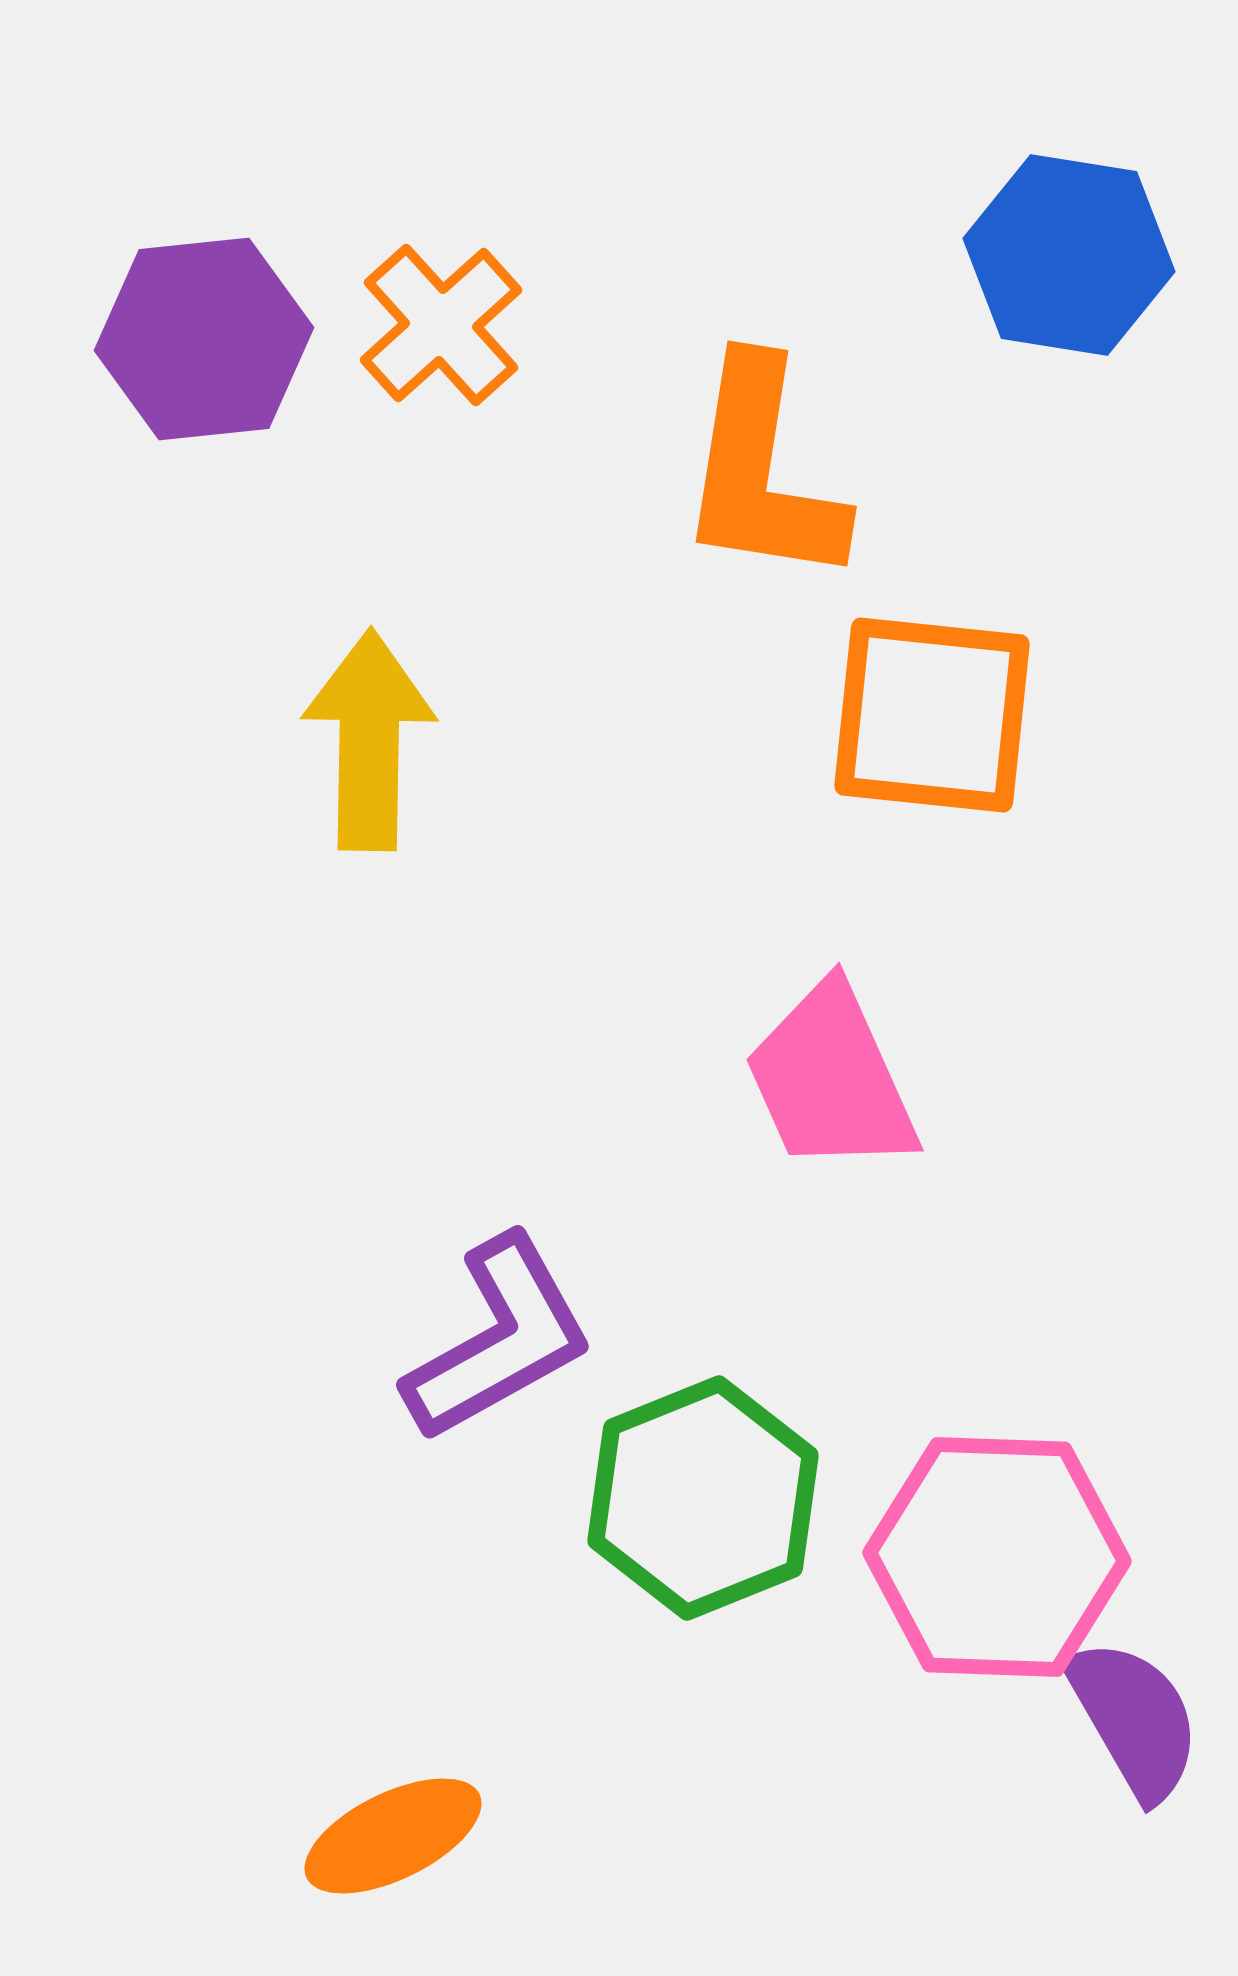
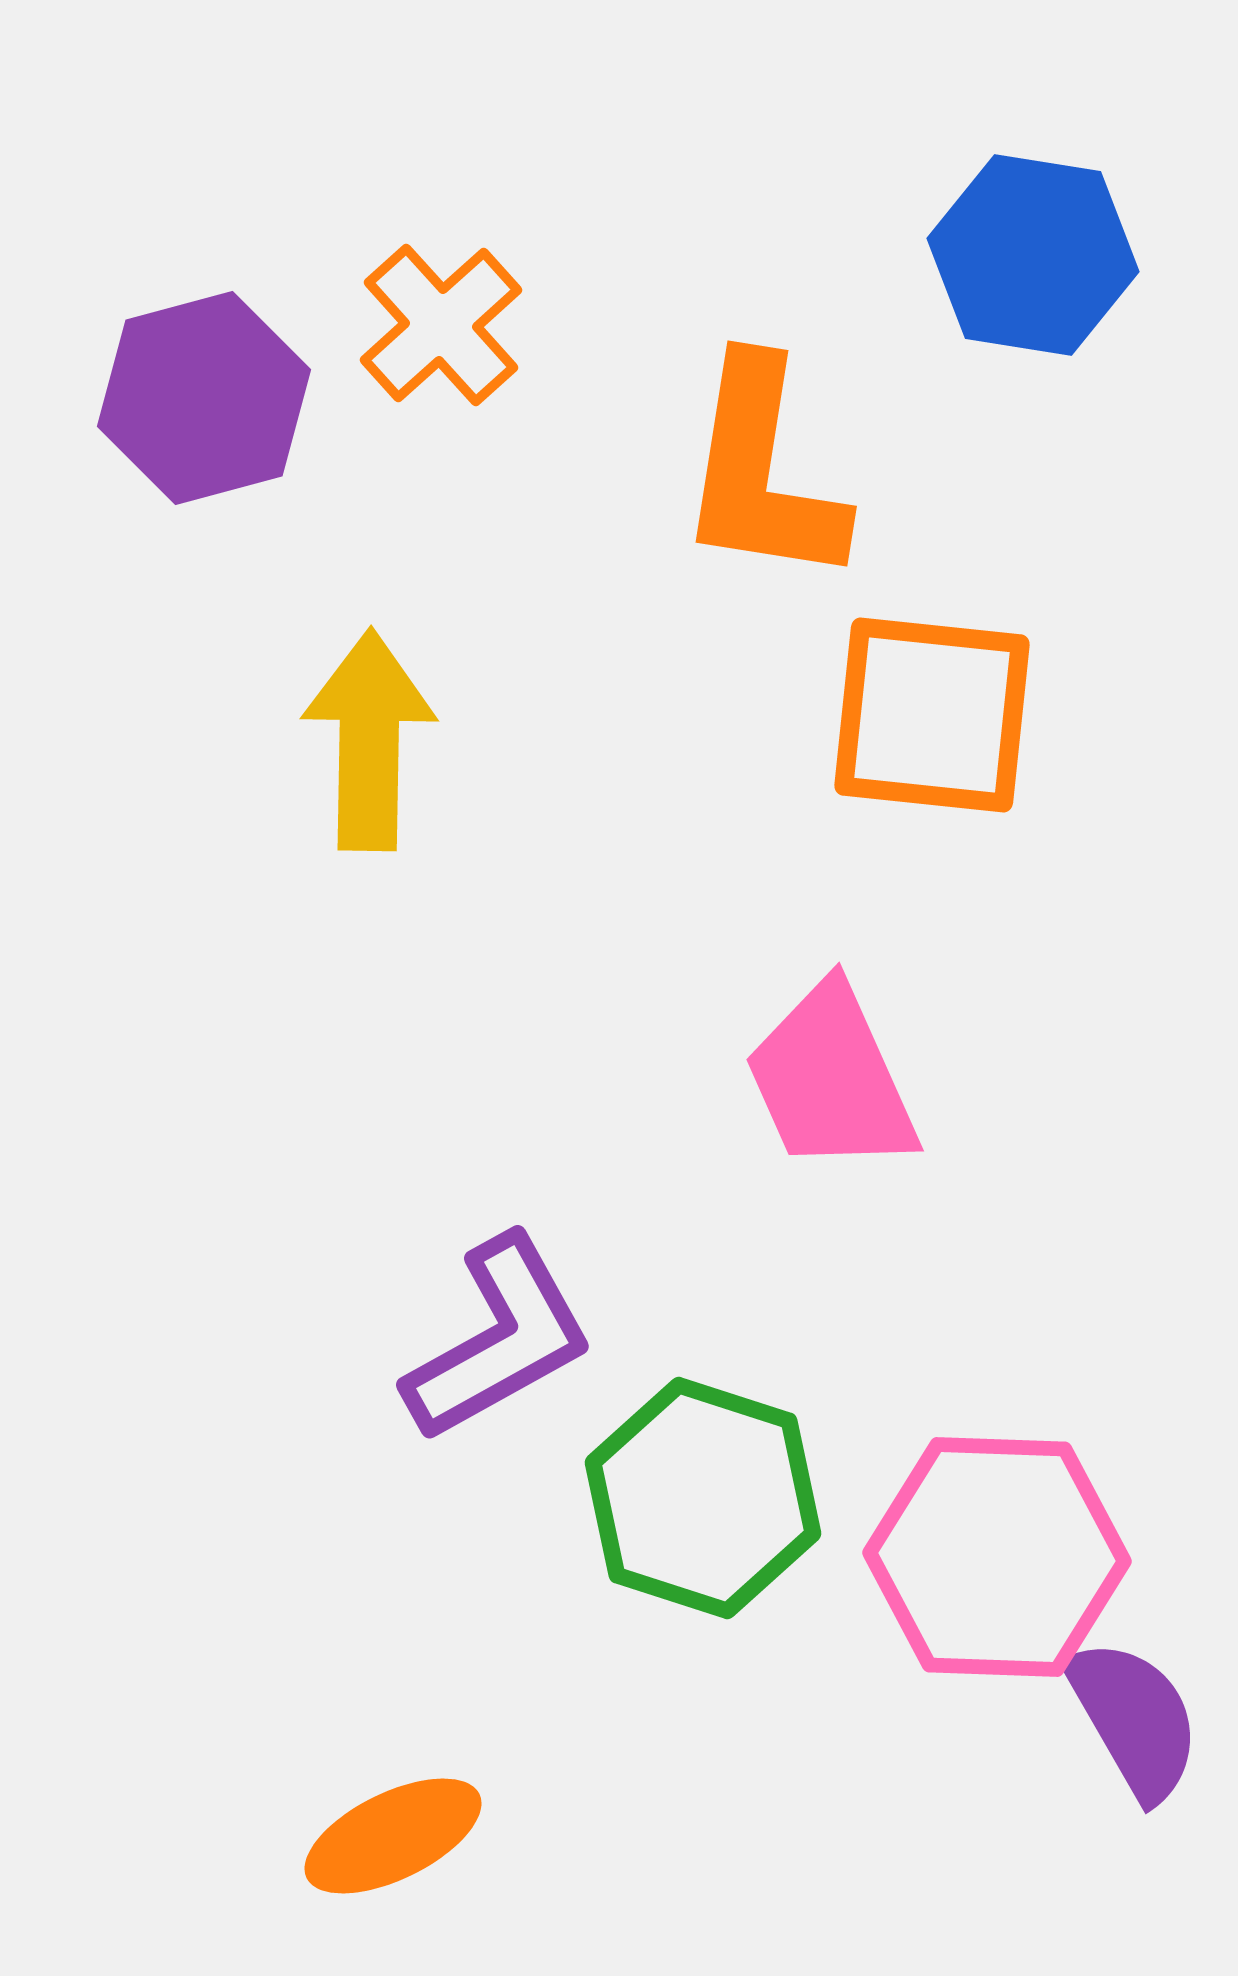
blue hexagon: moved 36 px left
purple hexagon: moved 59 px down; rotated 9 degrees counterclockwise
green hexagon: rotated 20 degrees counterclockwise
